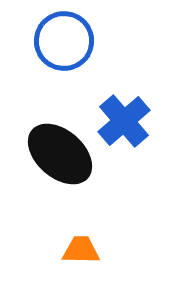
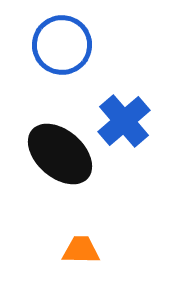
blue circle: moved 2 px left, 4 px down
